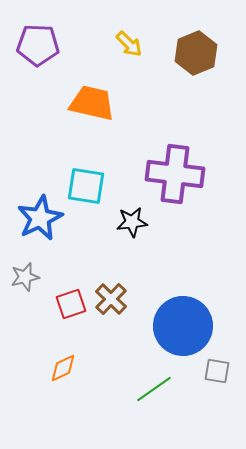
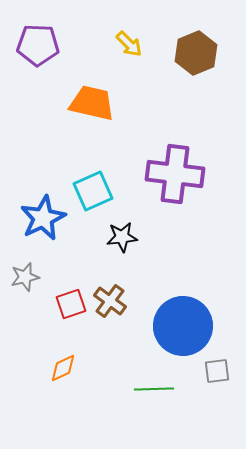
cyan square: moved 7 px right, 5 px down; rotated 33 degrees counterclockwise
blue star: moved 3 px right
black star: moved 10 px left, 15 px down
brown cross: moved 1 px left, 2 px down; rotated 8 degrees counterclockwise
gray square: rotated 16 degrees counterclockwise
green line: rotated 33 degrees clockwise
